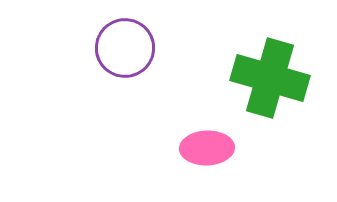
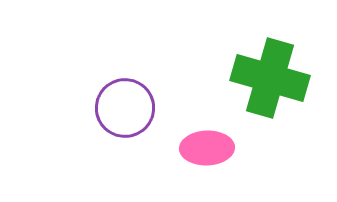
purple circle: moved 60 px down
